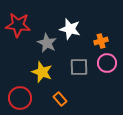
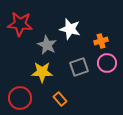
red star: moved 2 px right, 1 px up
gray star: moved 2 px down
gray square: rotated 18 degrees counterclockwise
yellow star: rotated 20 degrees counterclockwise
